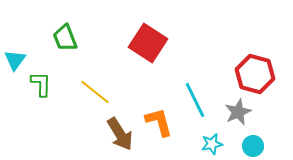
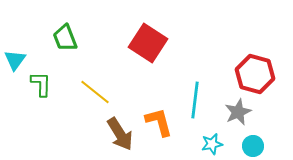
cyan line: rotated 33 degrees clockwise
